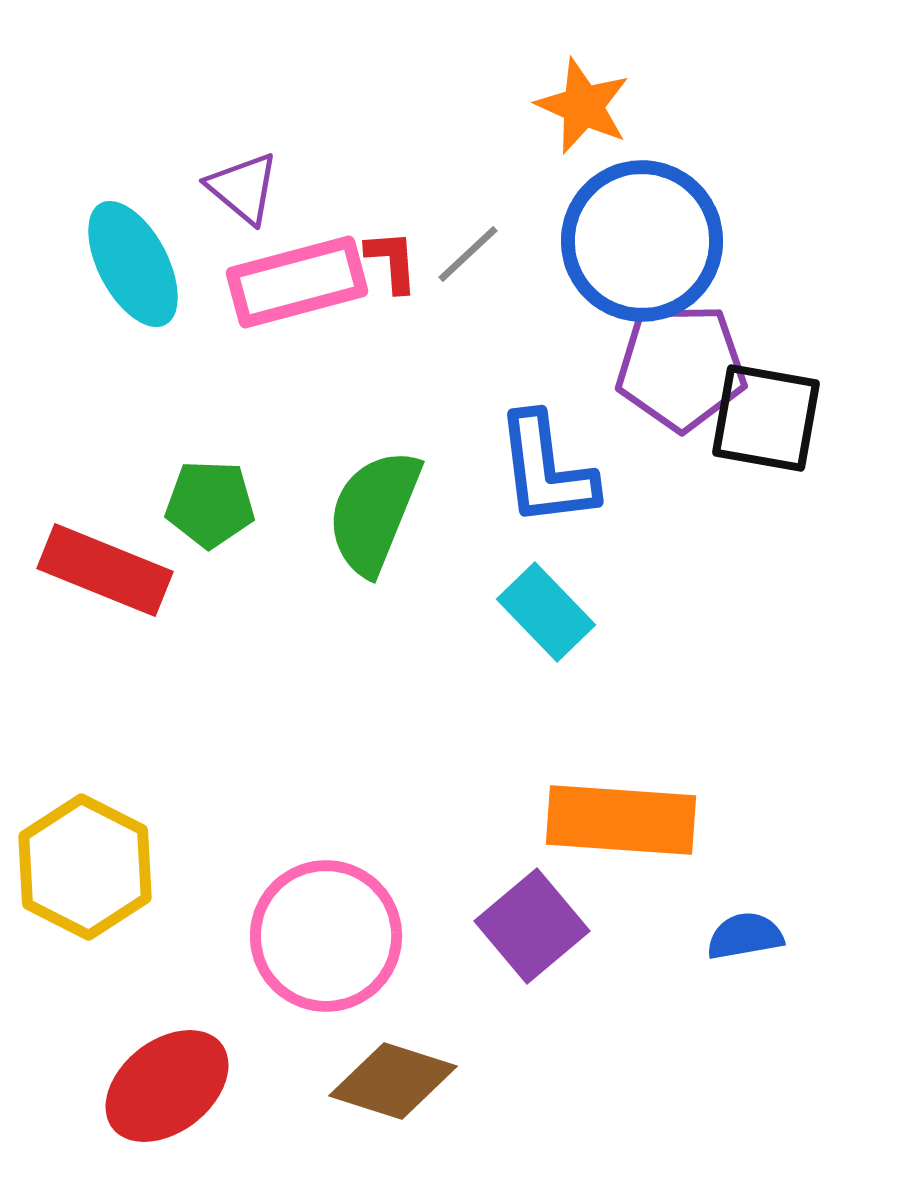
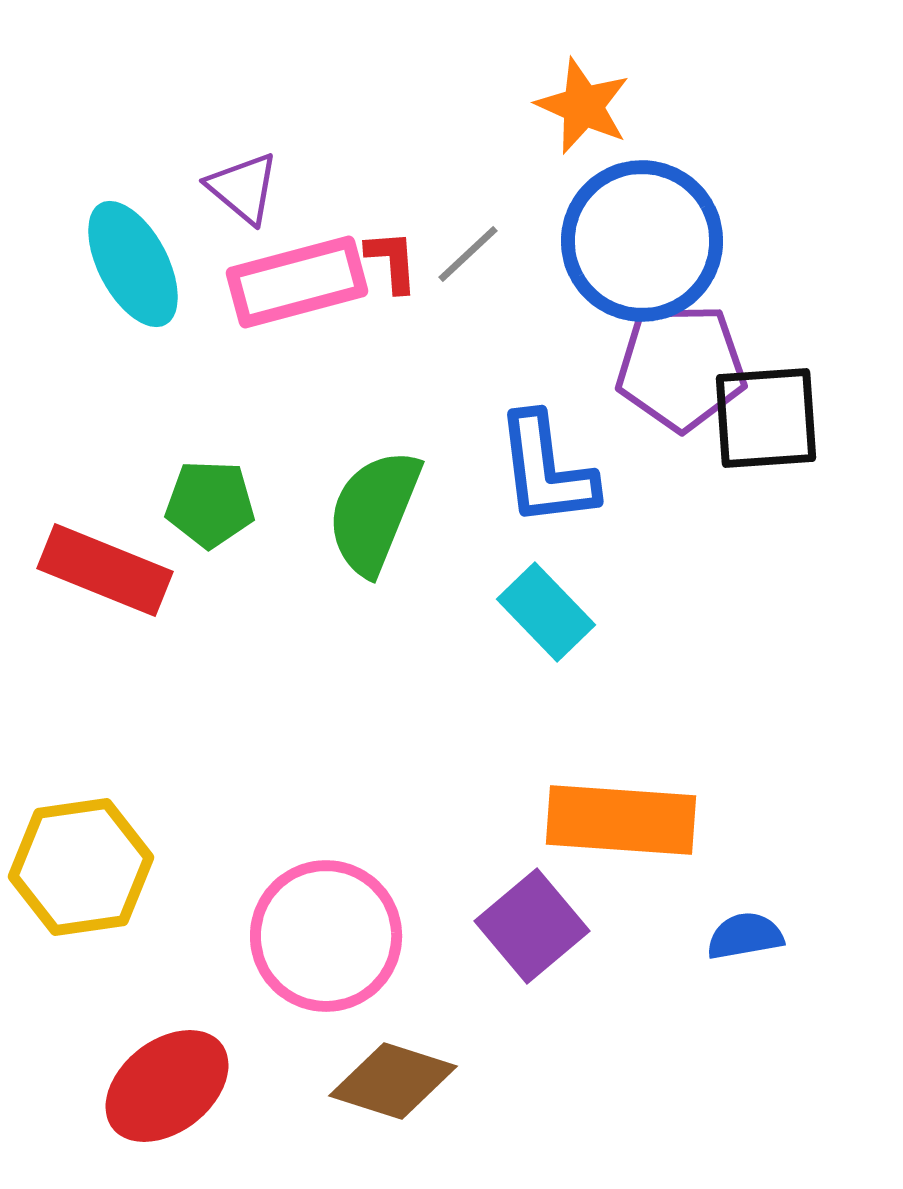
black square: rotated 14 degrees counterclockwise
yellow hexagon: moved 4 px left; rotated 25 degrees clockwise
